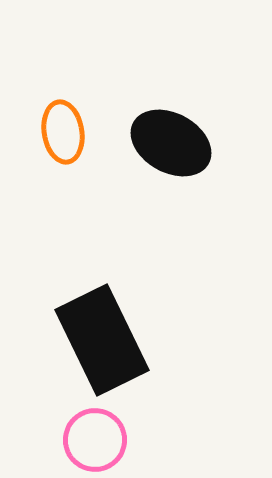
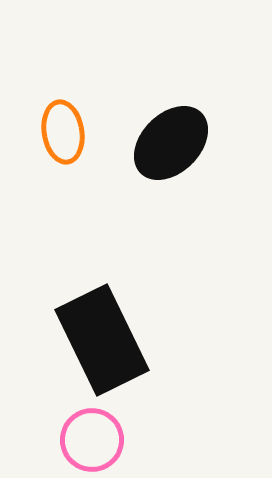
black ellipse: rotated 74 degrees counterclockwise
pink circle: moved 3 px left
